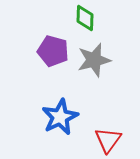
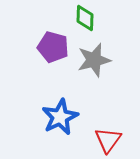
purple pentagon: moved 4 px up
